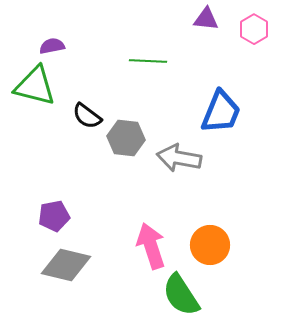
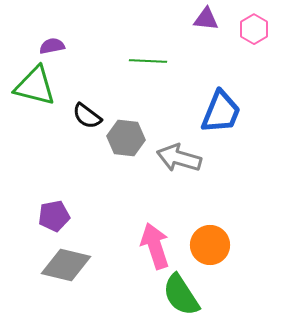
gray arrow: rotated 6 degrees clockwise
pink arrow: moved 4 px right
